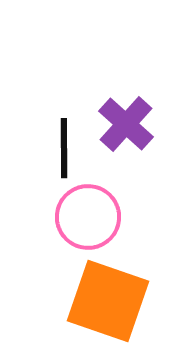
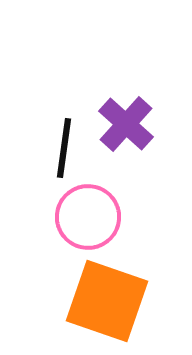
black line: rotated 8 degrees clockwise
orange square: moved 1 px left
